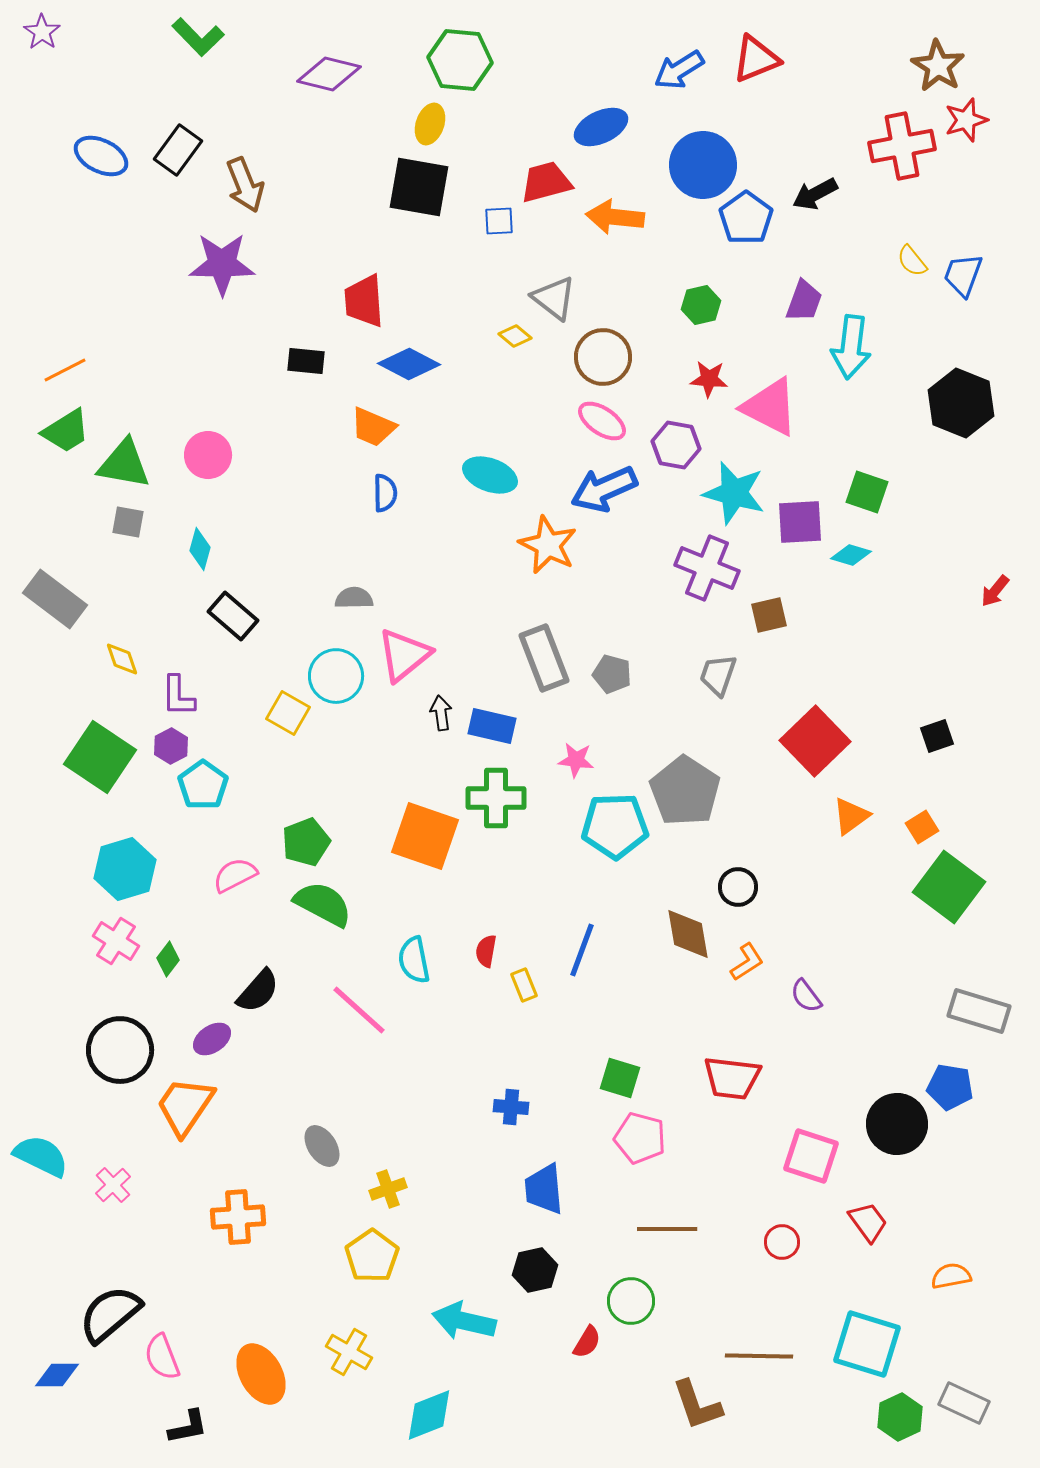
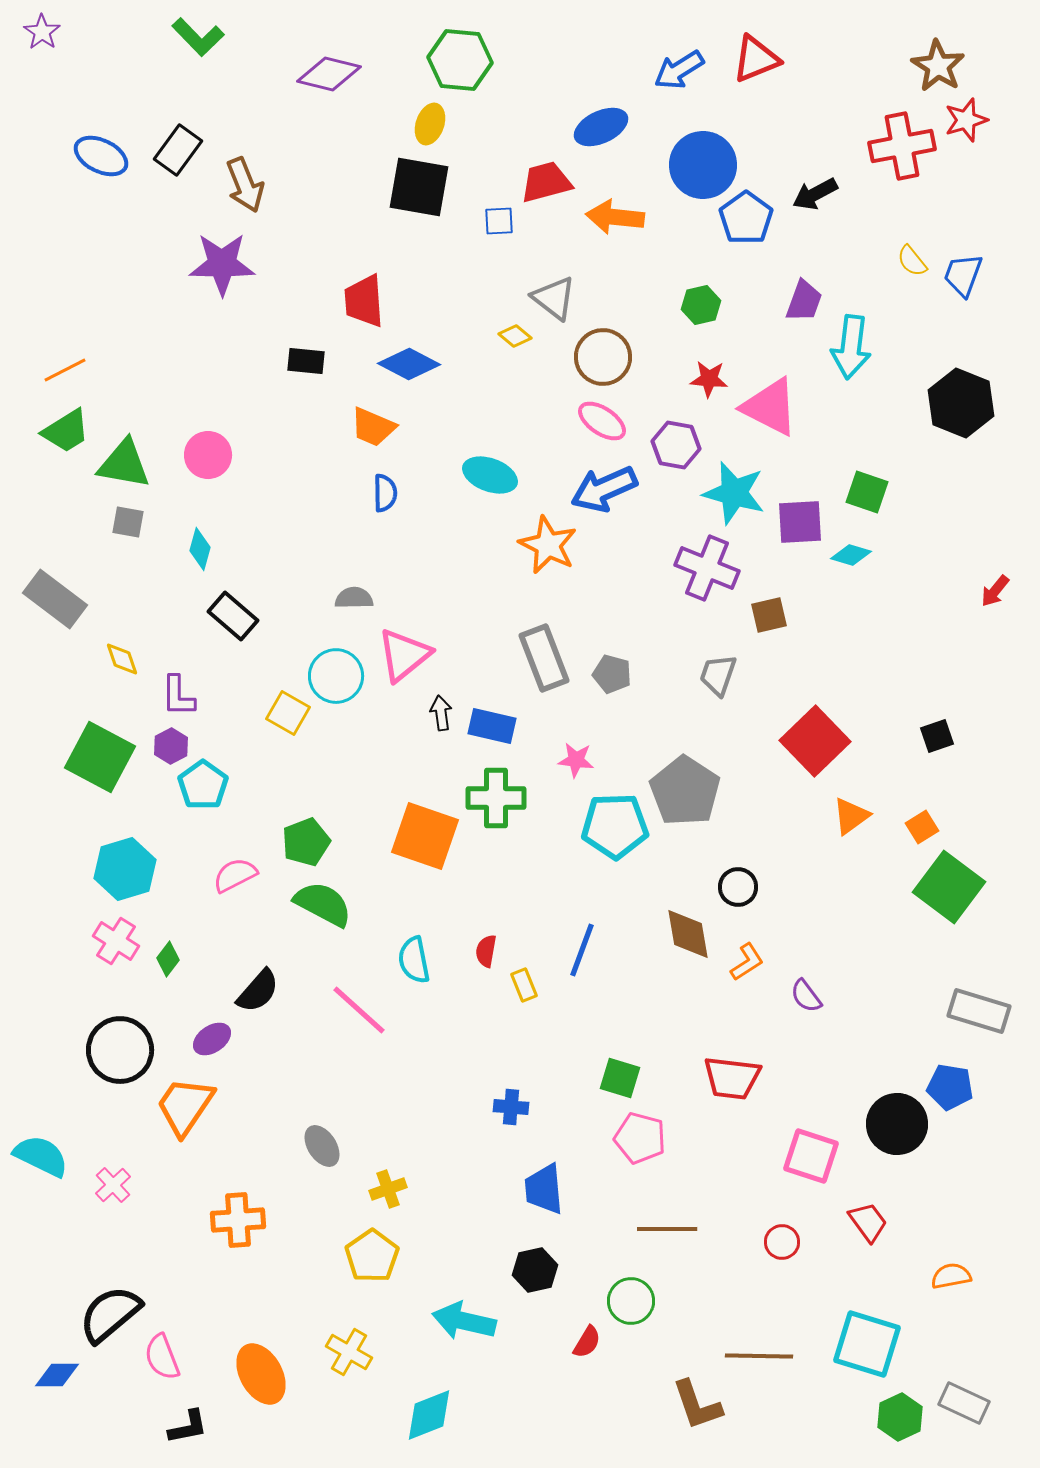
green square at (100, 757): rotated 6 degrees counterclockwise
orange cross at (238, 1217): moved 3 px down
